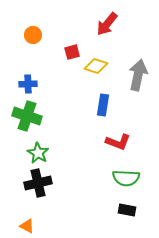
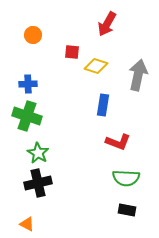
red arrow: rotated 10 degrees counterclockwise
red square: rotated 21 degrees clockwise
orange triangle: moved 2 px up
